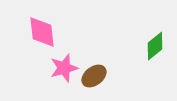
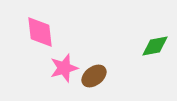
pink diamond: moved 2 px left
green diamond: rotated 28 degrees clockwise
